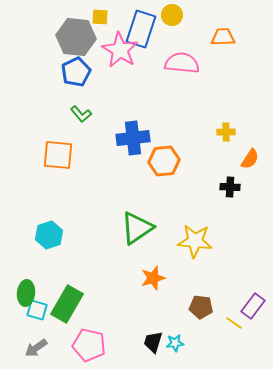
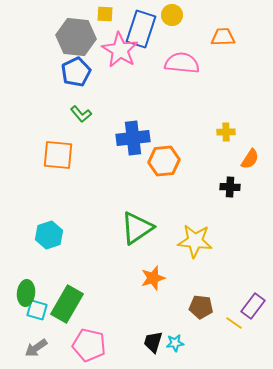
yellow square: moved 5 px right, 3 px up
